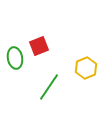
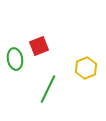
green ellipse: moved 1 px down
green line: moved 1 px left, 2 px down; rotated 8 degrees counterclockwise
